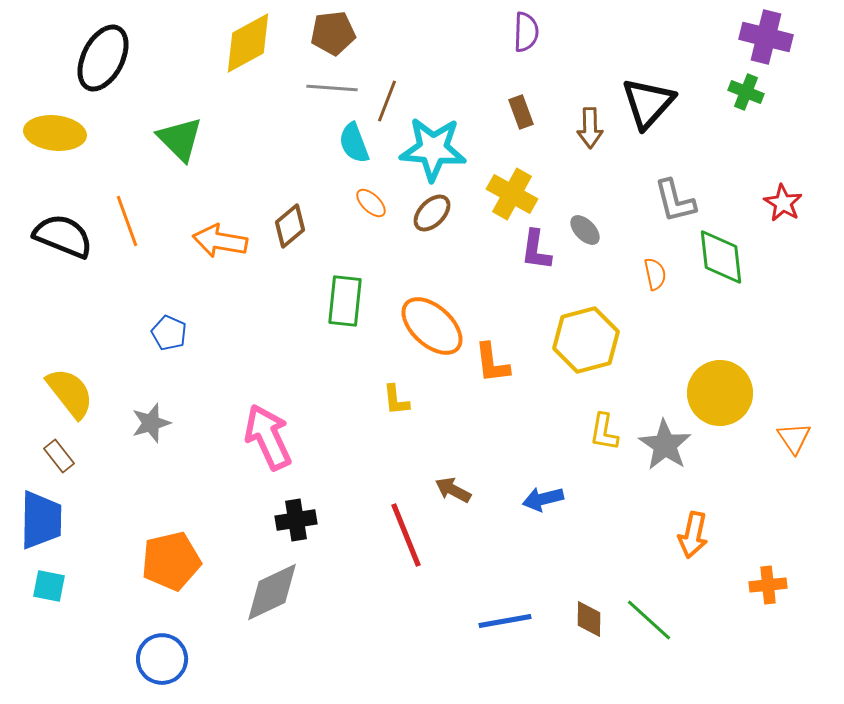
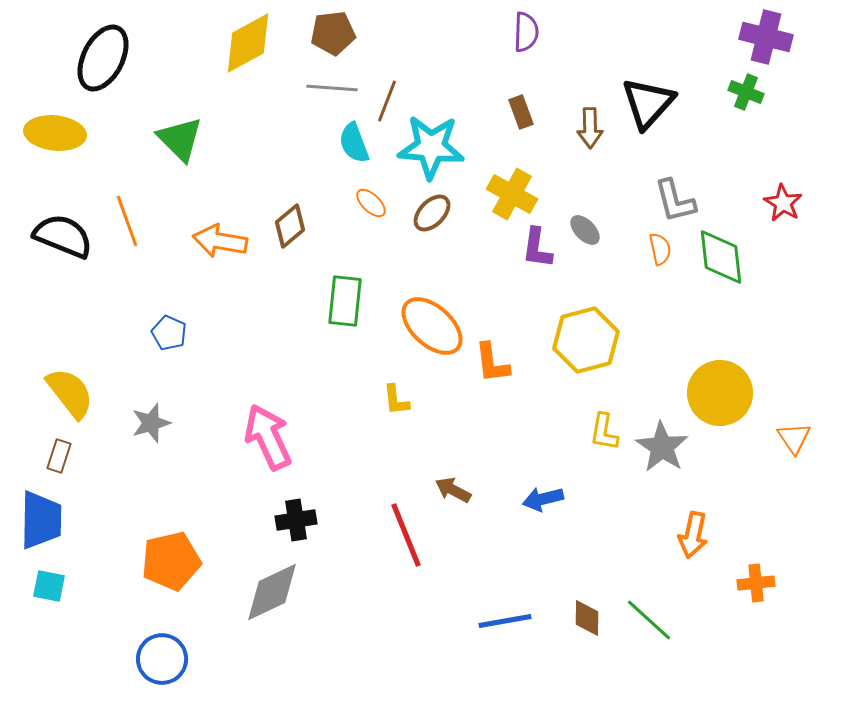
cyan star at (433, 149): moved 2 px left, 2 px up
purple L-shape at (536, 250): moved 1 px right, 2 px up
orange semicircle at (655, 274): moved 5 px right, 25 px up
gray star at (665, 445): moved 3 px left, 2 px down
brown rectangle at (59, 456): rotated 56 degrees clockwise
orange cross at (768, 585): moved 12 px left, 2 px up
brown diamond at (589, 619): moved 2 px left, 1 px up
